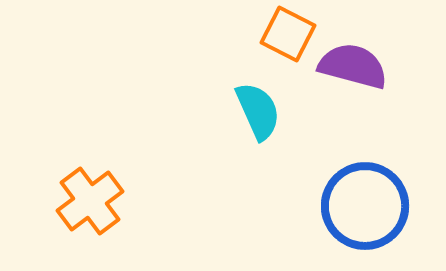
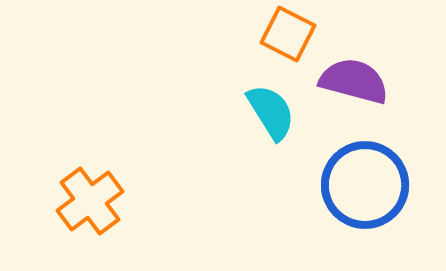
purple semicircle: moved 1 px right, 15 px down
cyan semicircle: moved 13 px right, 1 px down; rotated 8 degrees counterclockwise
blue circle: moved 21 px up
